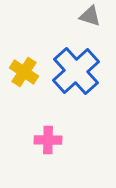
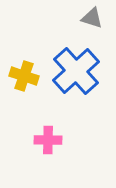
gray triangle: moved 2 px right, 2 px down
yellow cross: moved 4 px down; rotated 16 degrees counterclockwise
